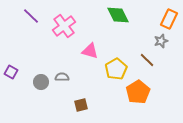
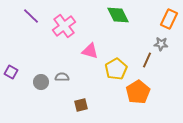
gray star: moved 3 px down; rotated 24 degrees clockwise
brown line: rotated 70 degrees clockwise
